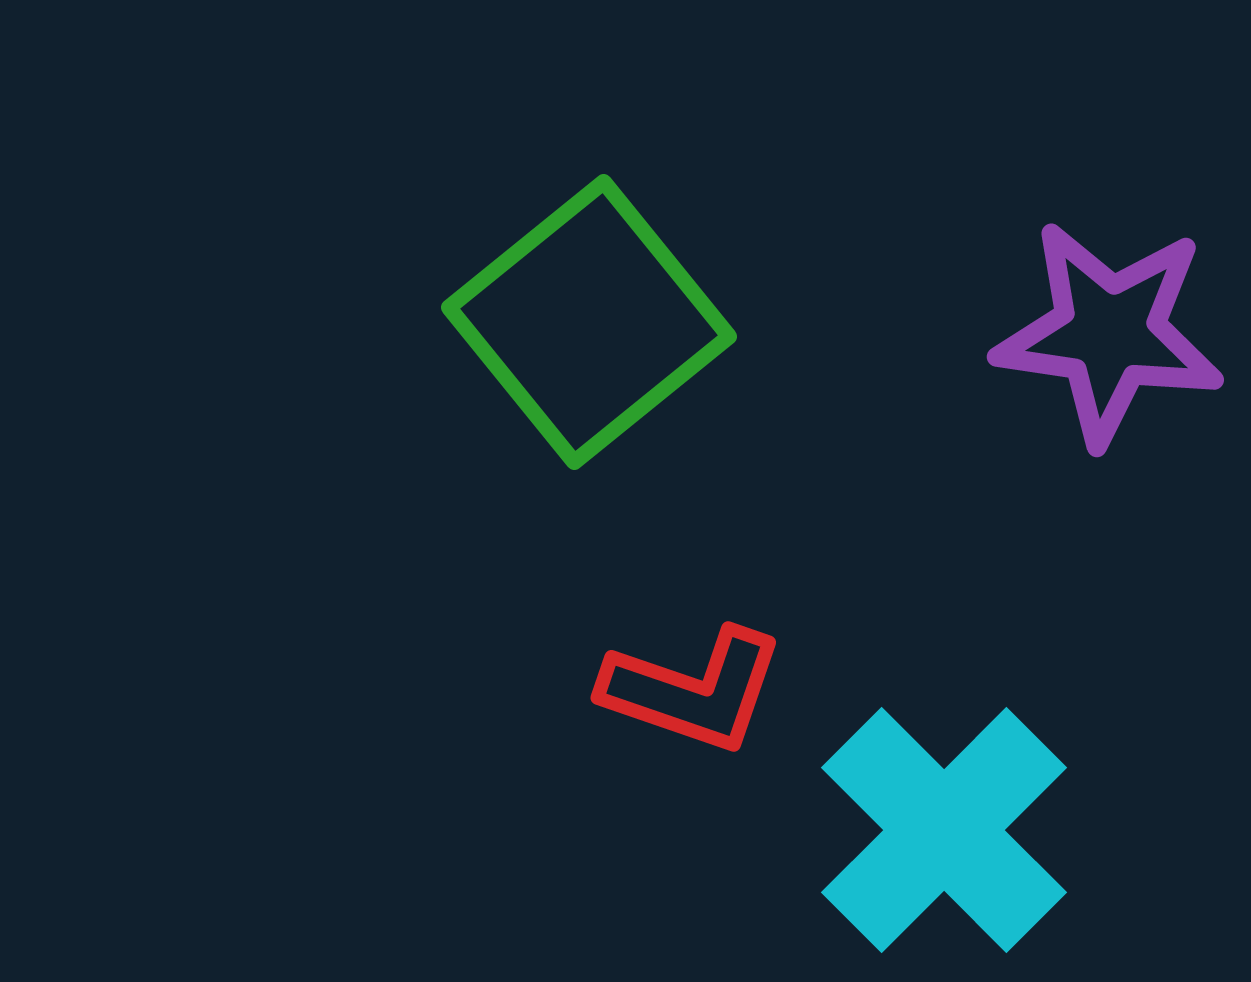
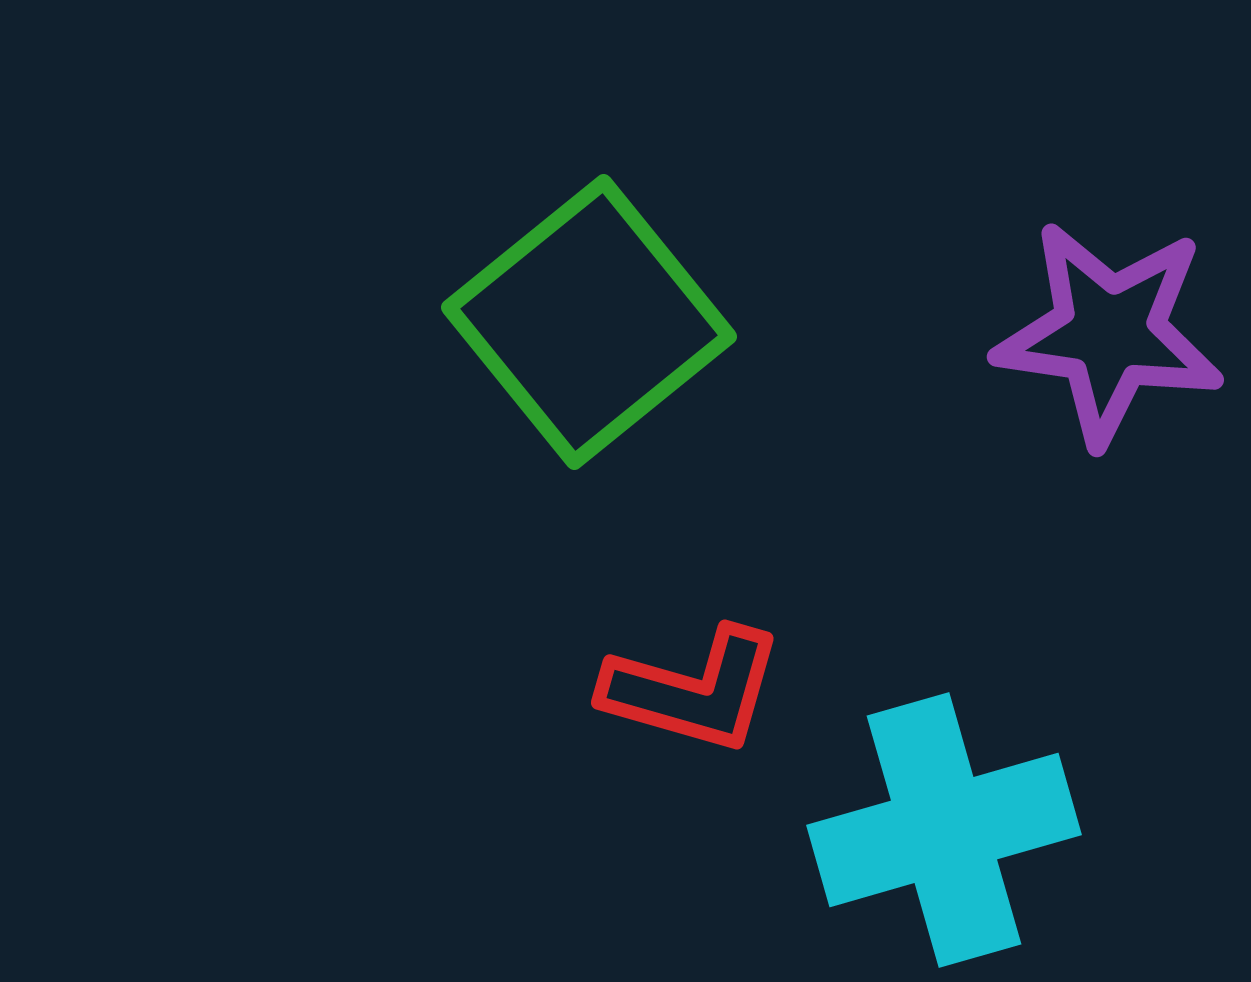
red L-shape: rotated 3 degrees counterclockwise
cyan cross: rotated 29 degrees clockwise
